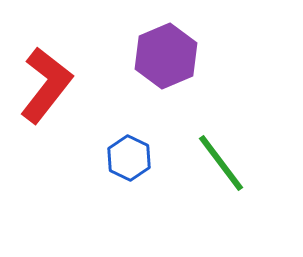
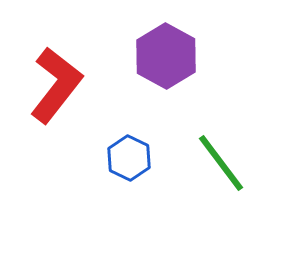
purple hexagon: rotated 8 degrees counterclockwise
red L-shape: moved 10 px right
